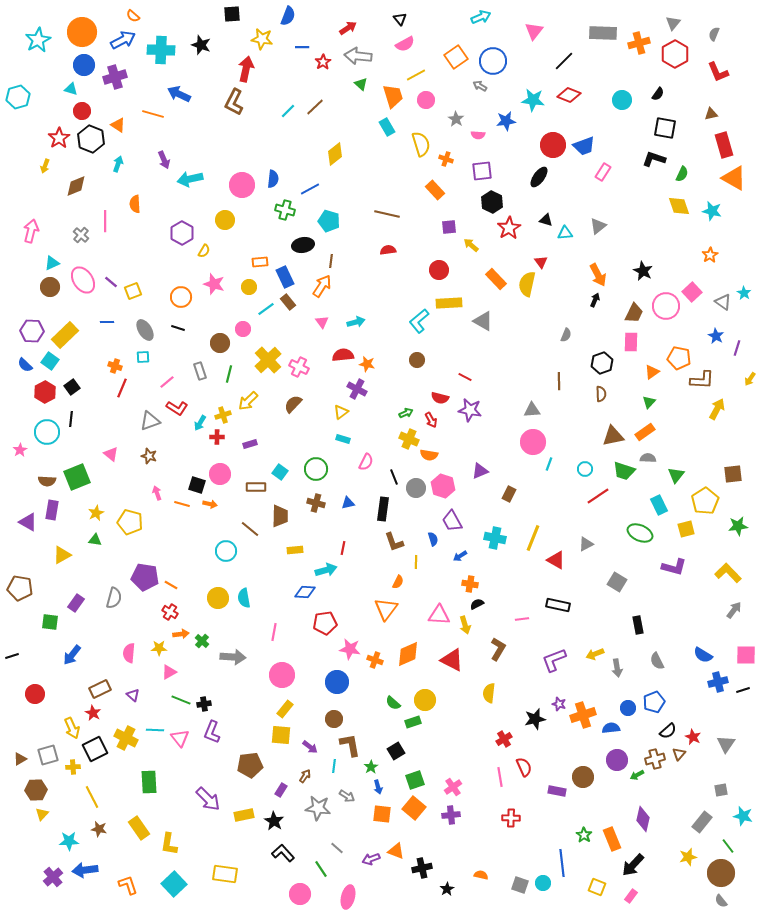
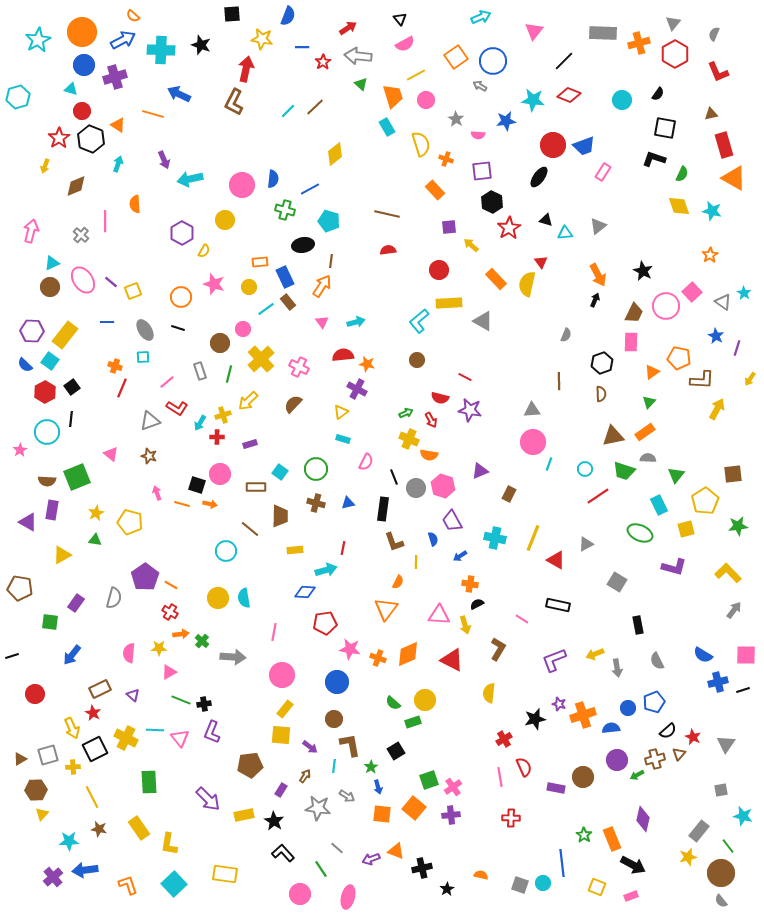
yellow rectangle at (65, 335): rotated 8 degrees counterclockwise
yellow cross at (268, 360): moved 7 px left, 1 px up
purple pentagon at (145, 577): rotated 28 degrees clockwise
pink line at (522, 619): rotated 40 degrees clockwise
orange cross at (375, 660): moved 3 px right, 2 px up
green square at (415, 780): moved 14 px right
purple rectangle at (557, 791): moved 1 px left, 3 px up
gray rectangle at (702, 822): moved 3 px left, 9 px down
black arrow at (633, 865): rotated 105 degrees counterclockwise
pink rectangle at (631, 896): rotated 32 degrees clockwise
